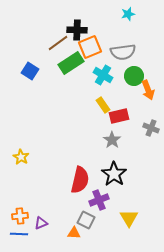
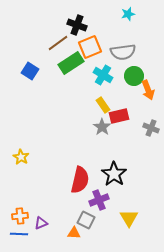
black cross: moved 5 px up; rotated 18 degrees clockwise
gray star: moved 10 px left, 13 px up
